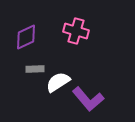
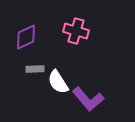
white semicircle: rotated 90 degrees counterclockwise
